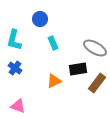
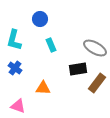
cyan rectangle: moved 2 px left, 2 px down
orange triangle: moved 11 px left, 7 px down; rotated 28 degrees clockwise
